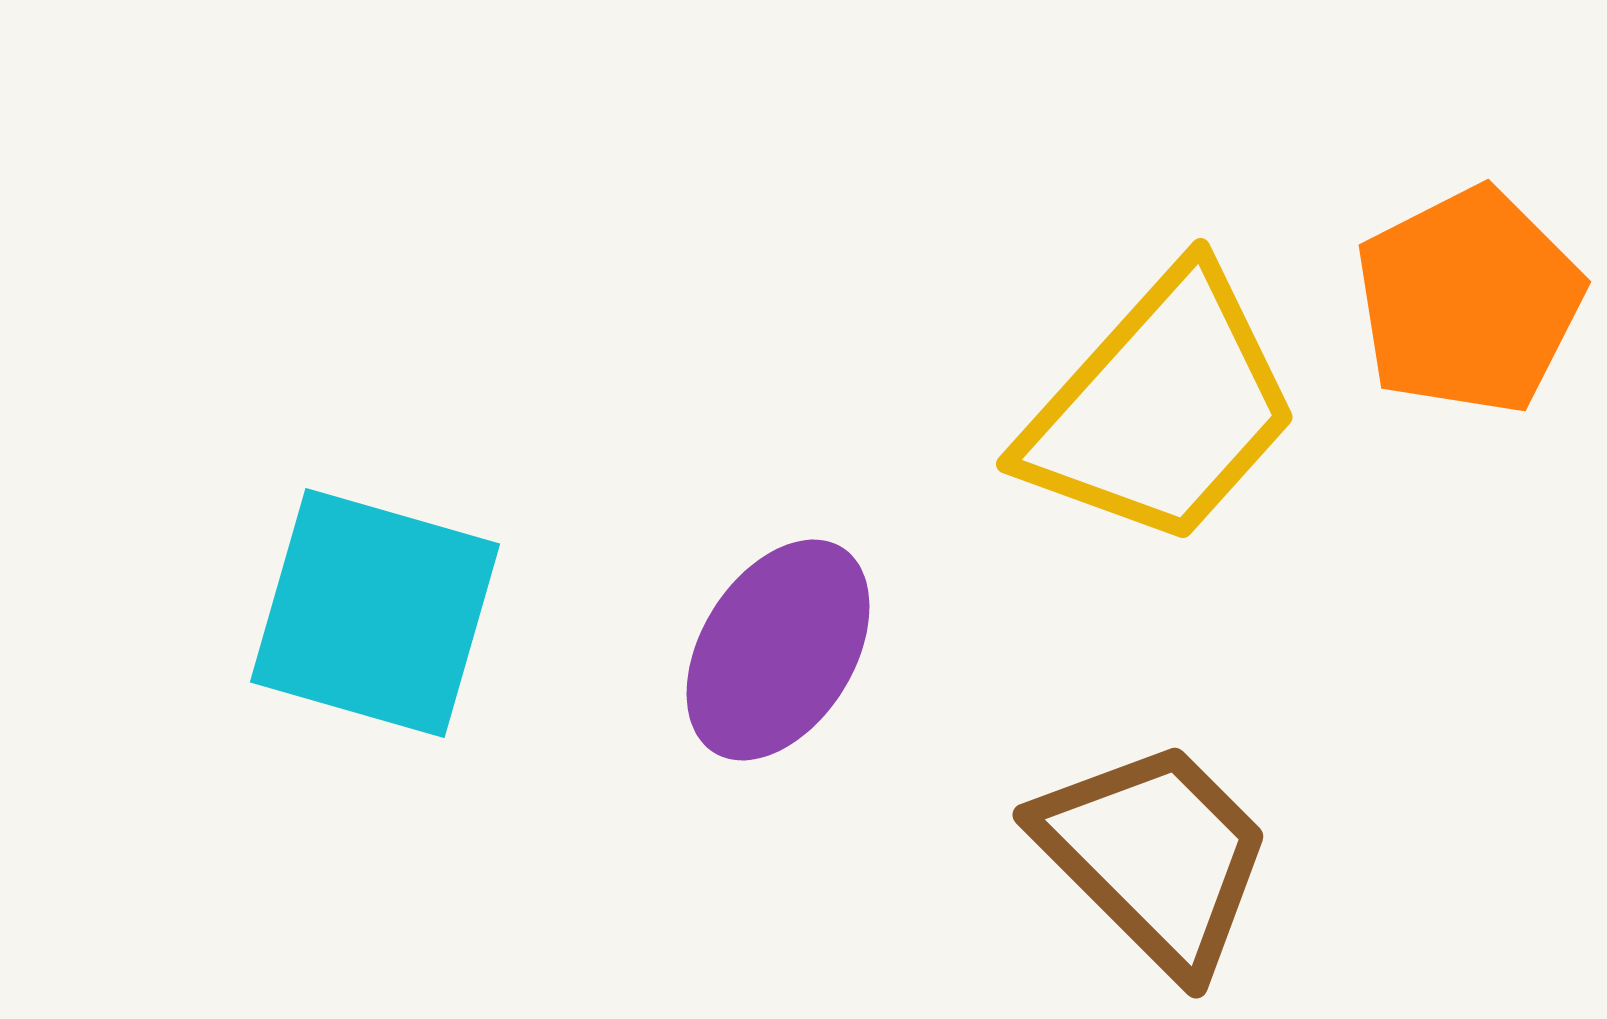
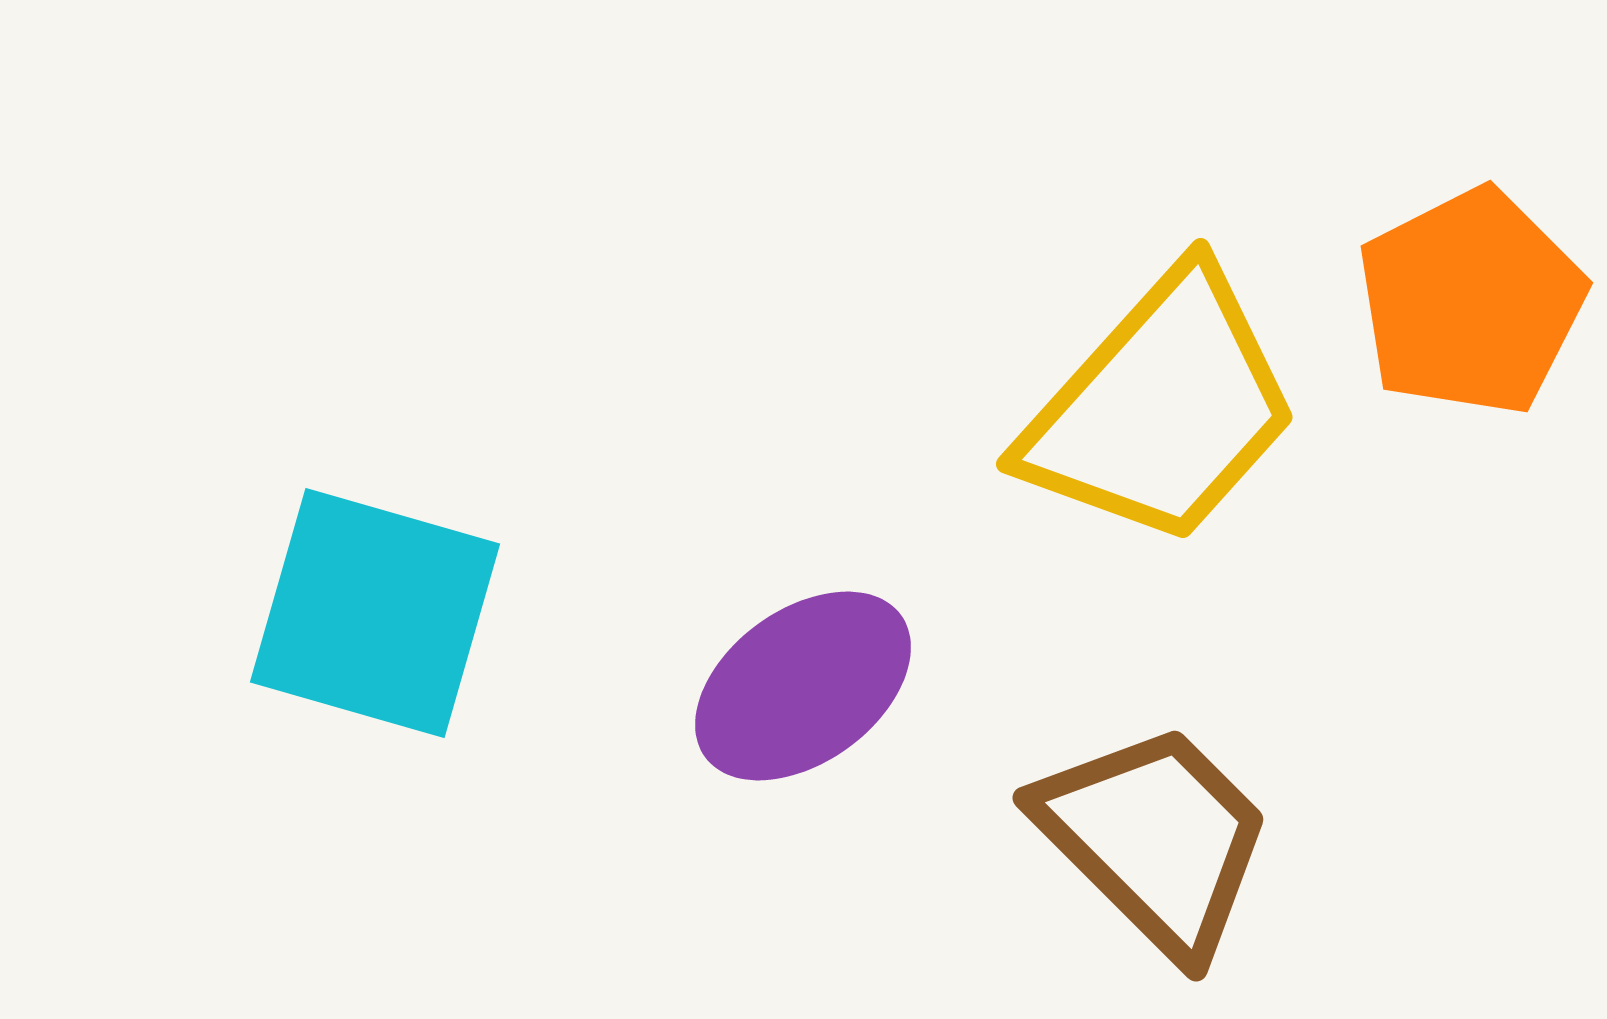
orange pentagon: moved 2 px right, 1 px down
purple ellipse: moved 25 px right, 36 px down; rotated 22 degrees clockwise
brown trapezoid: moved 17 px up
